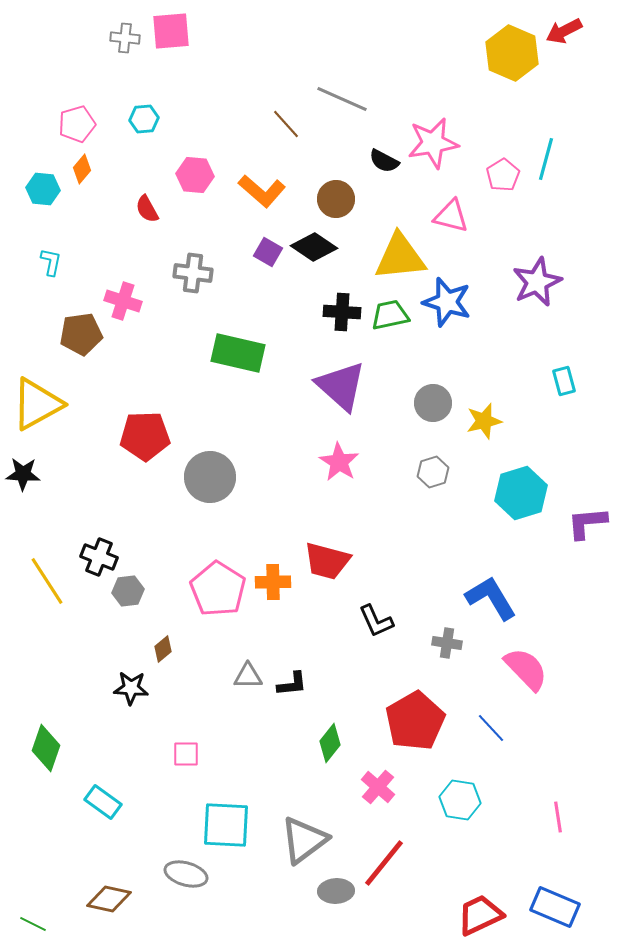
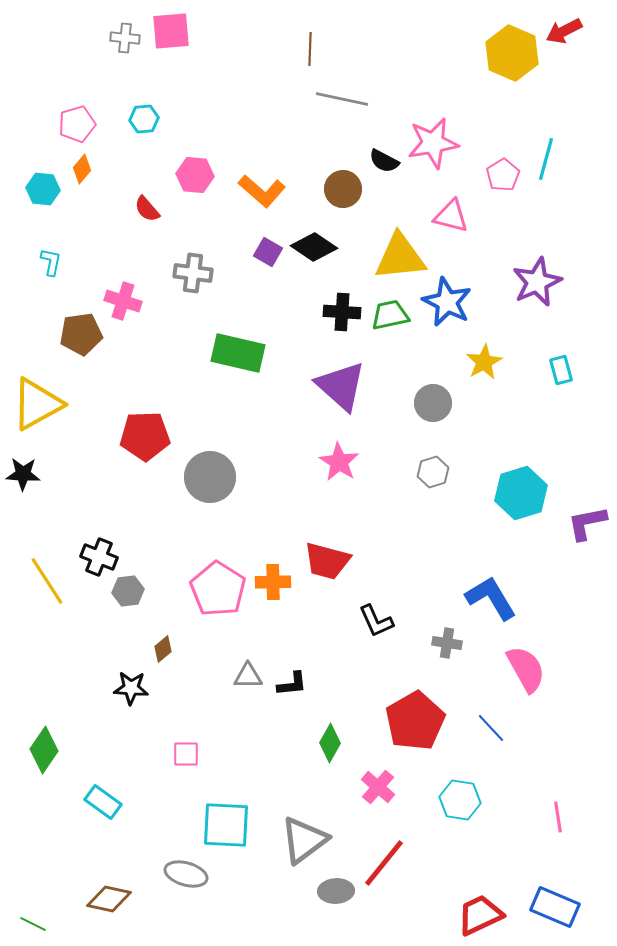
gray line at (342, 99): rotated 12 degrees counterclockwise
brown line at (286, 124): moved 24 px right, 75 px up; rotated 44 degrees clockwise
brown circle at (336, 199): moved 7 px right, 10 px up
red semicircle at (147, 209): rotated 12 degrees counterclockwise
blue star at (447, 302): rotated 9 degrees clockwise
cyan rectangle at (564, 381): moved 3 px left, 11 px up
yellow star at (484, 421): moved 59 px up; rotated 15 degrees counterclockwise
purple L-shape at (587, 523): rotated 6 degrees counterclockwise
pink semicircle at (526, 669): rotated 15 degrees clockwise
green diamond at (330, 743): rotated 9 degrees counterclockwise
green diamond at (46, 748): moved 2 px left, 2 px down; rotated 15 degrees clockwise
